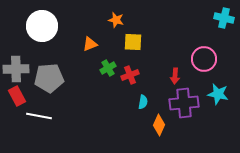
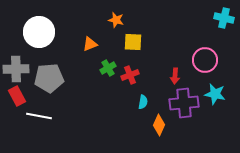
white circle: moved 3 px left, 6 px down
pink circle: moved 1 px right, 1 px down
cyan star: moved 3 px left
